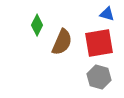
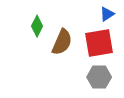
blue triangle: rotated 49 degrees counterclockwise
green diamond: moved 1 px down
gray hexagon: rotated 15 degrees counterclockwise
